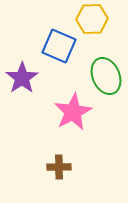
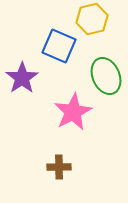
yellow hexagon: rotated 12 degrees counterclockwise
